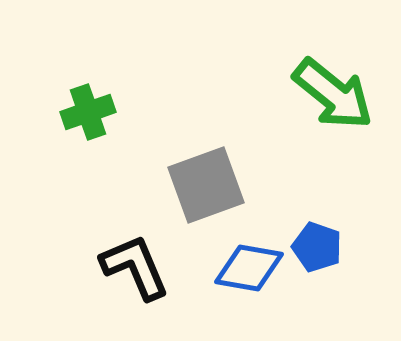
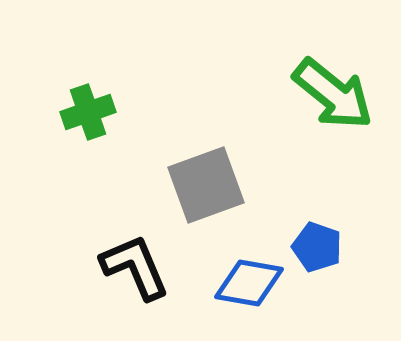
blue diamond: moved 15 px down
